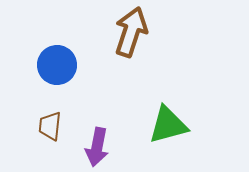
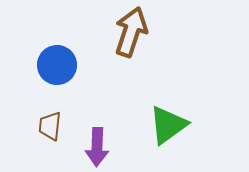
green triangle: rotated 21 degrees counterclockwise
purple arrow: rotated 9 degrees counterclockwise
